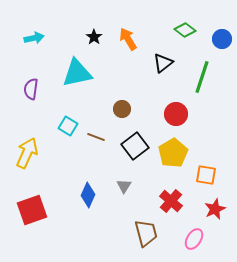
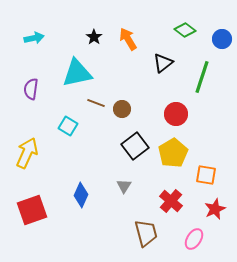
brown line: moved 34 px up
blue diamond: moved 7 px left
